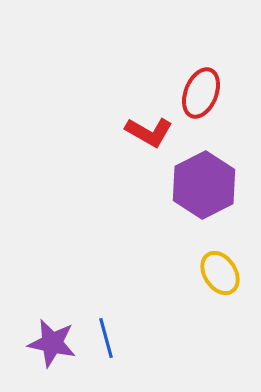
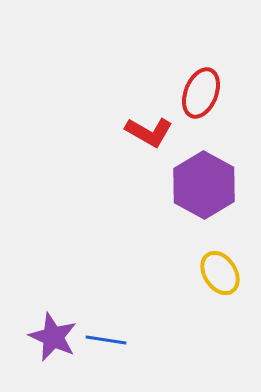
purple hexagon: rotated 4 degrees counterclockwise
blue line: moved 2 px down; rotated 66 degrees counterclockwise
purple star: moved 1 px right, 6 px up; rotated 12 degrees clockwise
